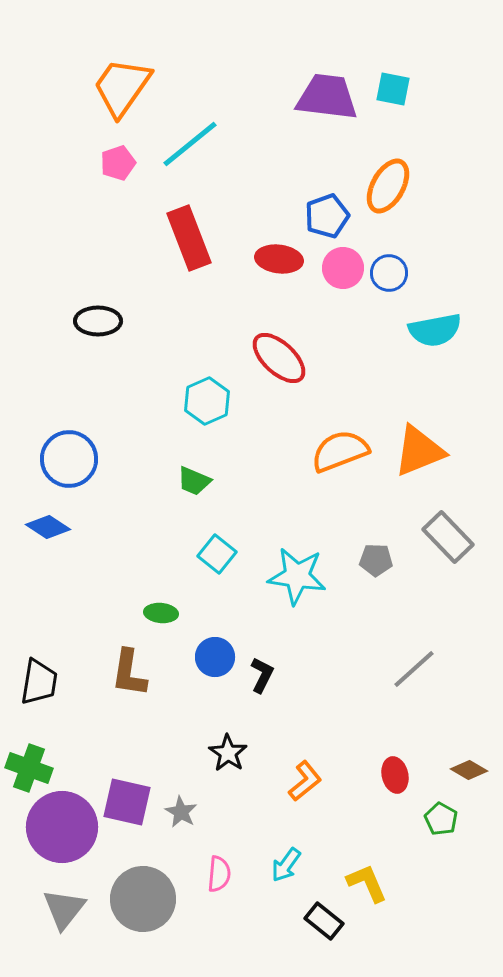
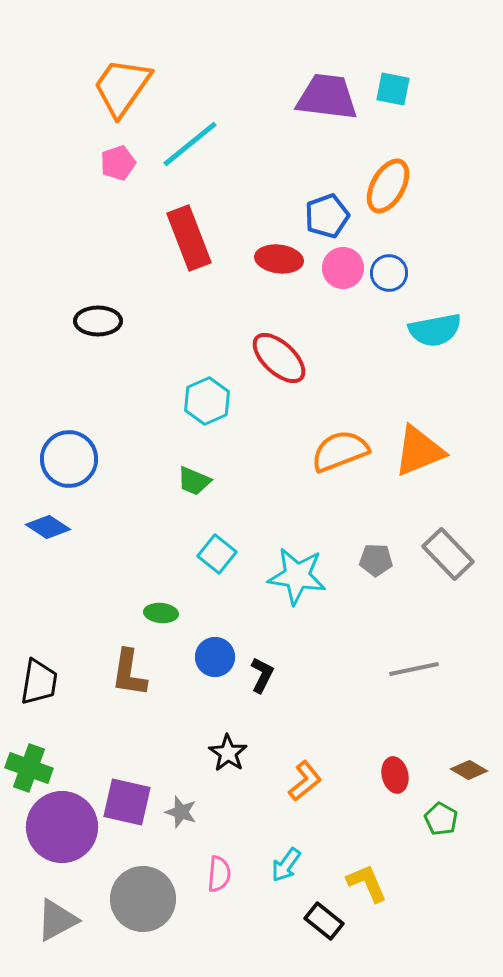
gray rectangle at (448, 537): moved 17 px down
gray line at (414, 669): rotated 30 degrees clockwise
gray star at (181, 812): rotated 12 degrees counterclockwise
gray triangle at (64, 909): moved 7 px left, 11 px down; rotated 24 degrees clockwise
